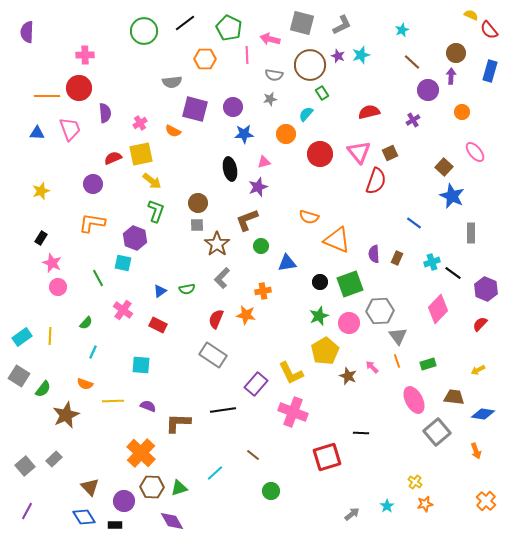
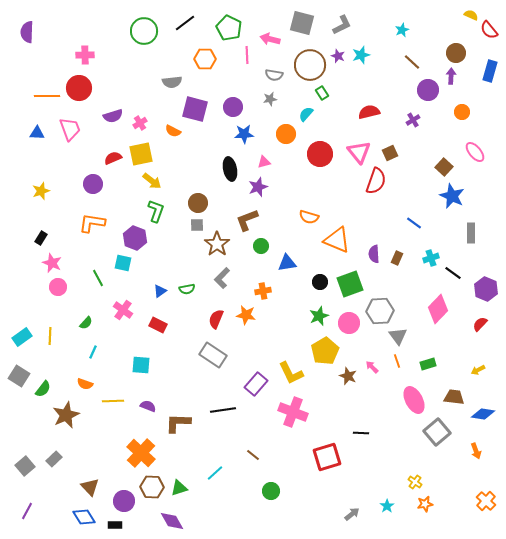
purple semicircle at (105, 113): moved 8 px right, 3 px down; rotated 78 degrees clockwise
cyan cross at (432, 262): moved 1 px left, 4 px up
